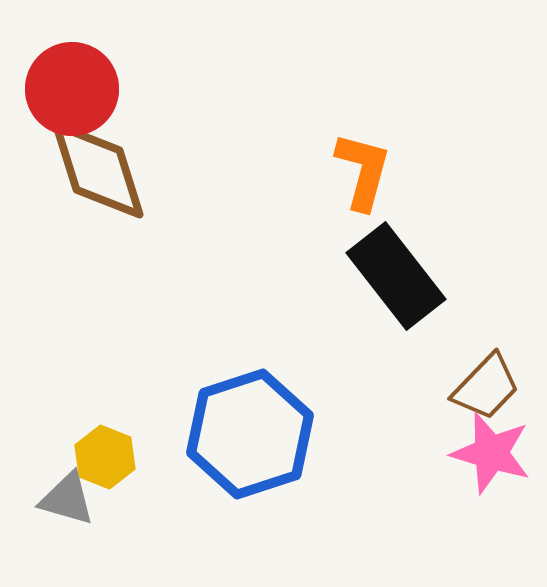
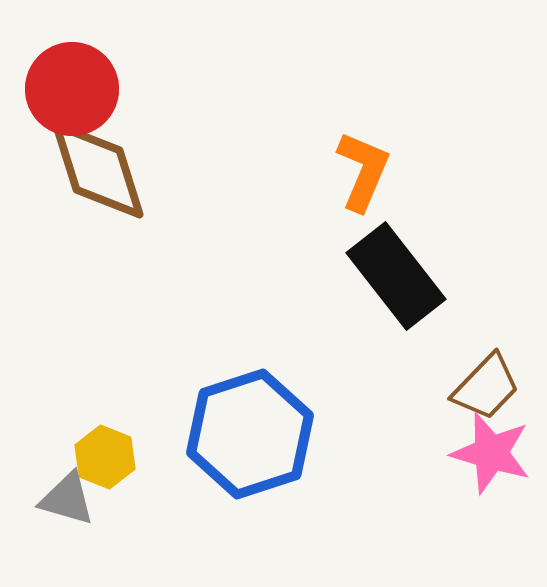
orange L-shape: rotated 8 degrees clockwise
